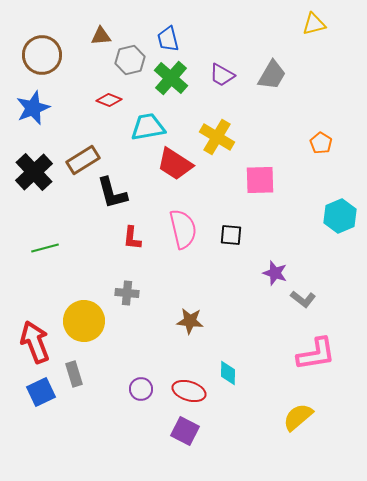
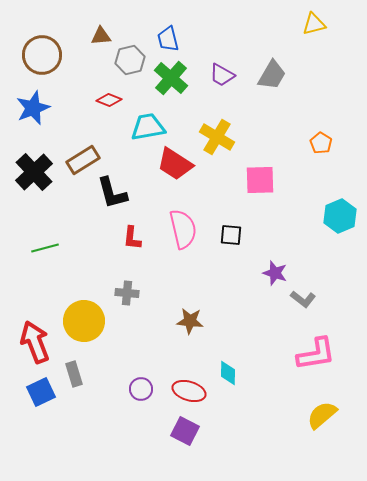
yellow semicircle: moved 24 px right, 2 px up
